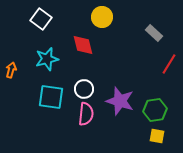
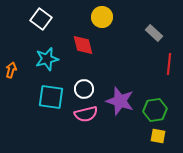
red line: rotated 25 degrees counterclockwise
pink semicircle: rotated 70 degrees clockwise
yellow square: moved 1 px right
